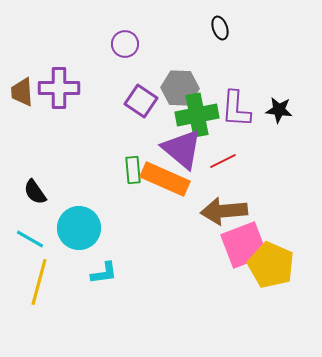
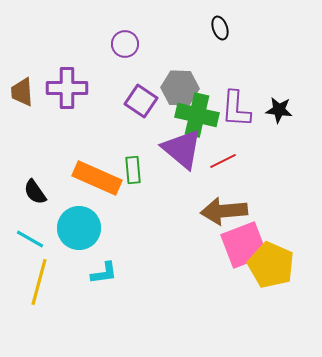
purple cross: moved 8 px right
green cross: rotated 24 degrees clockwise
orange rectangle: moved 68 px left, 1 px up
